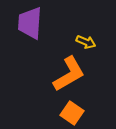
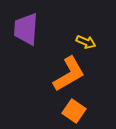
purple trapezoid: moved 4 px left, 6 px down
orange square: moved 2 px right, 2 px up
